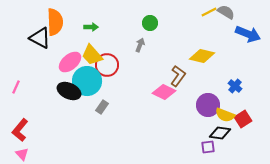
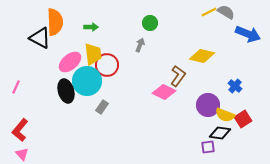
yellow trapezoid: moved 1 px right, 1 px up; rotated 145 degrees counterclockwise
black ellipse: moved 3 px left; rotated 50 degrees clockwise
